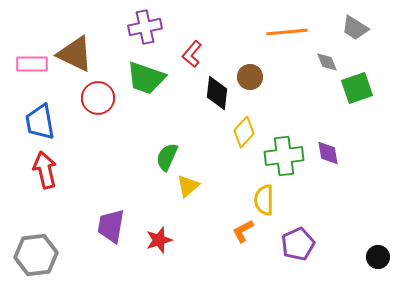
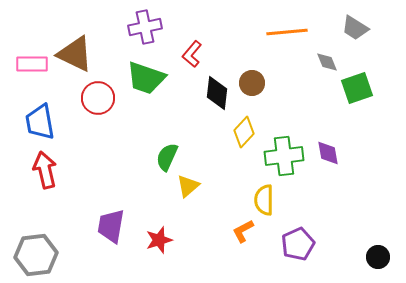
brown circle: moved 2 px right, 6 px down
